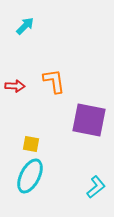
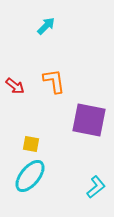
cyan arrow: moved 21 px right
red arrow: rotated 36 degrees clockwise
cyan ellipse: rotated 12 degrees clockwise
